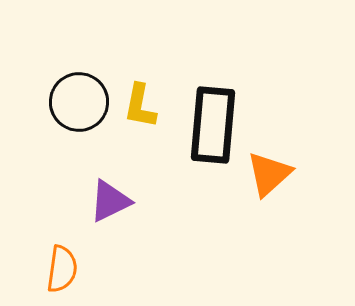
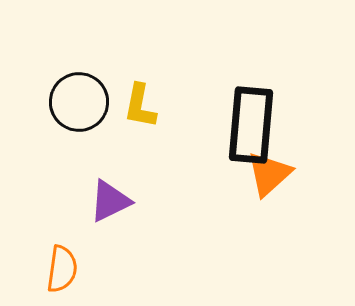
black rectangle: moved 38 px right
